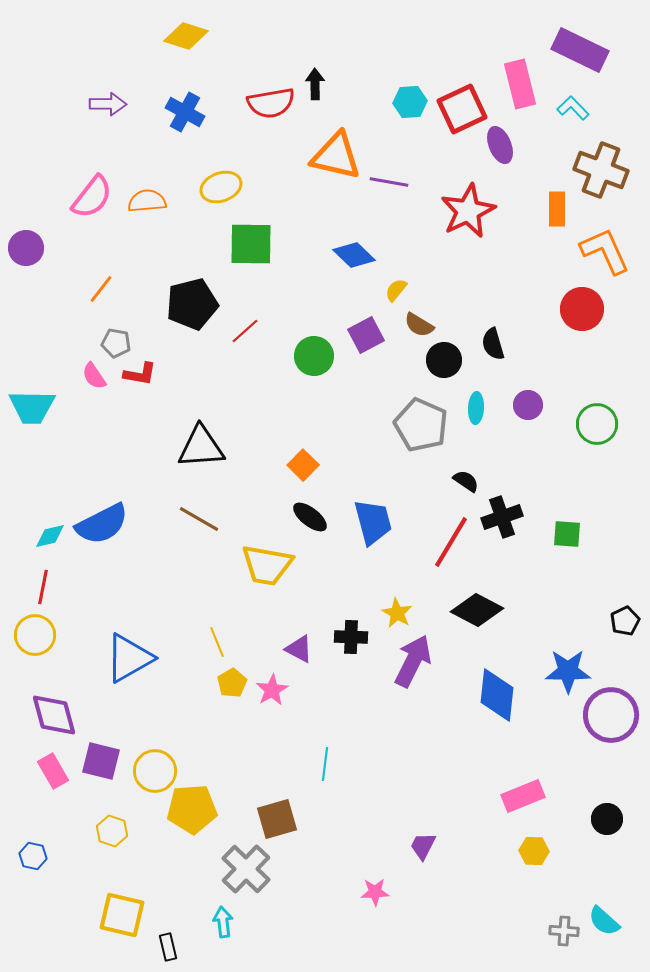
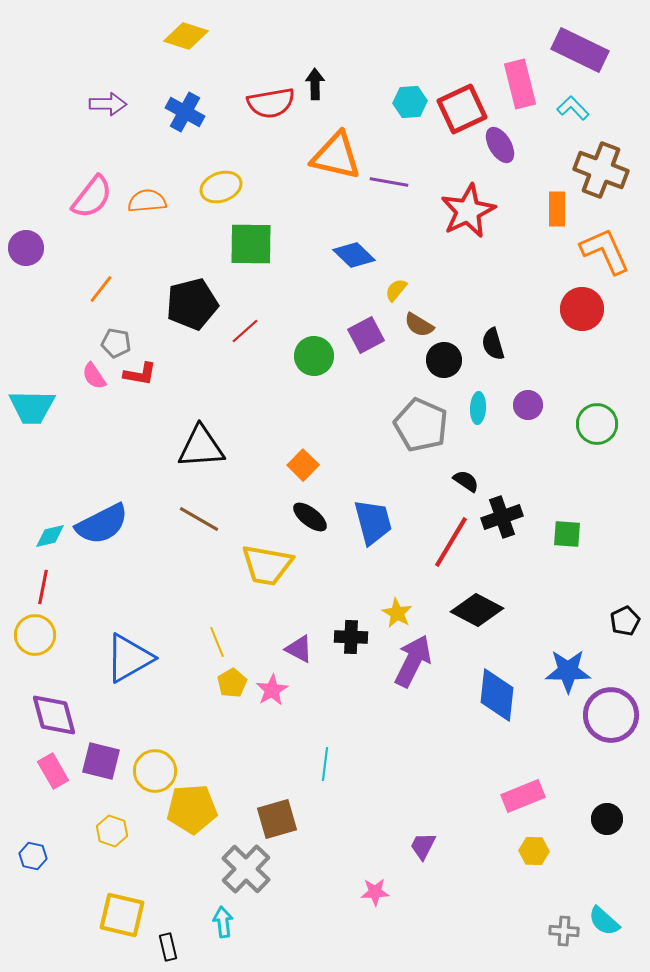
purple ellipse at (500, 145): rotated 9 degrees counterclockwise
cyan ellipse at (476, 408): moved 2 px right
